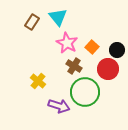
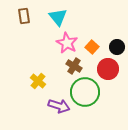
brown rectangle: moved 8 px left, 6 px up; rotated 42 degrees counterclockwise
black circle: moved 3 px up
